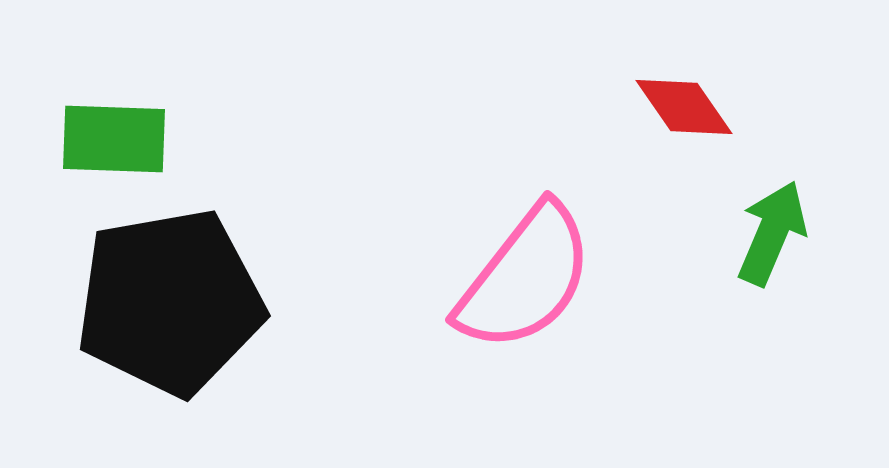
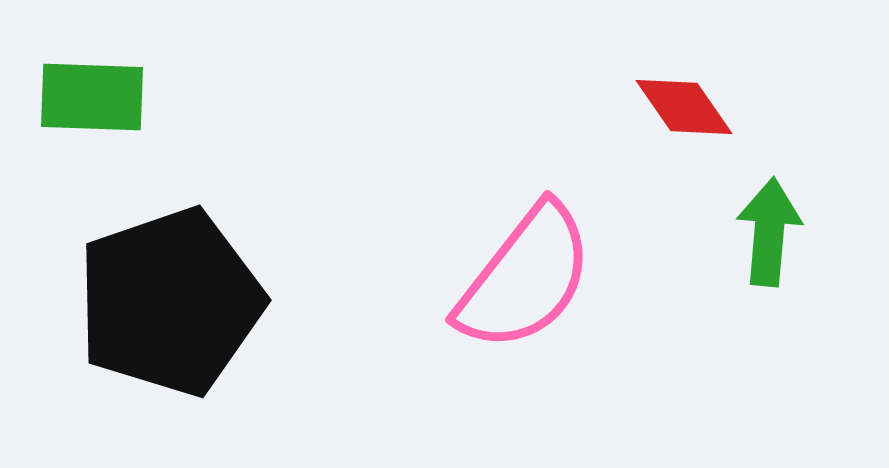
green rectangle: moved 22 px left, 42 px up
green arrow: moved 3 px left, 1 px up; rotated 18 degrees counterclockwise
black pentagon: rotated 9 degrees counterclockwise
